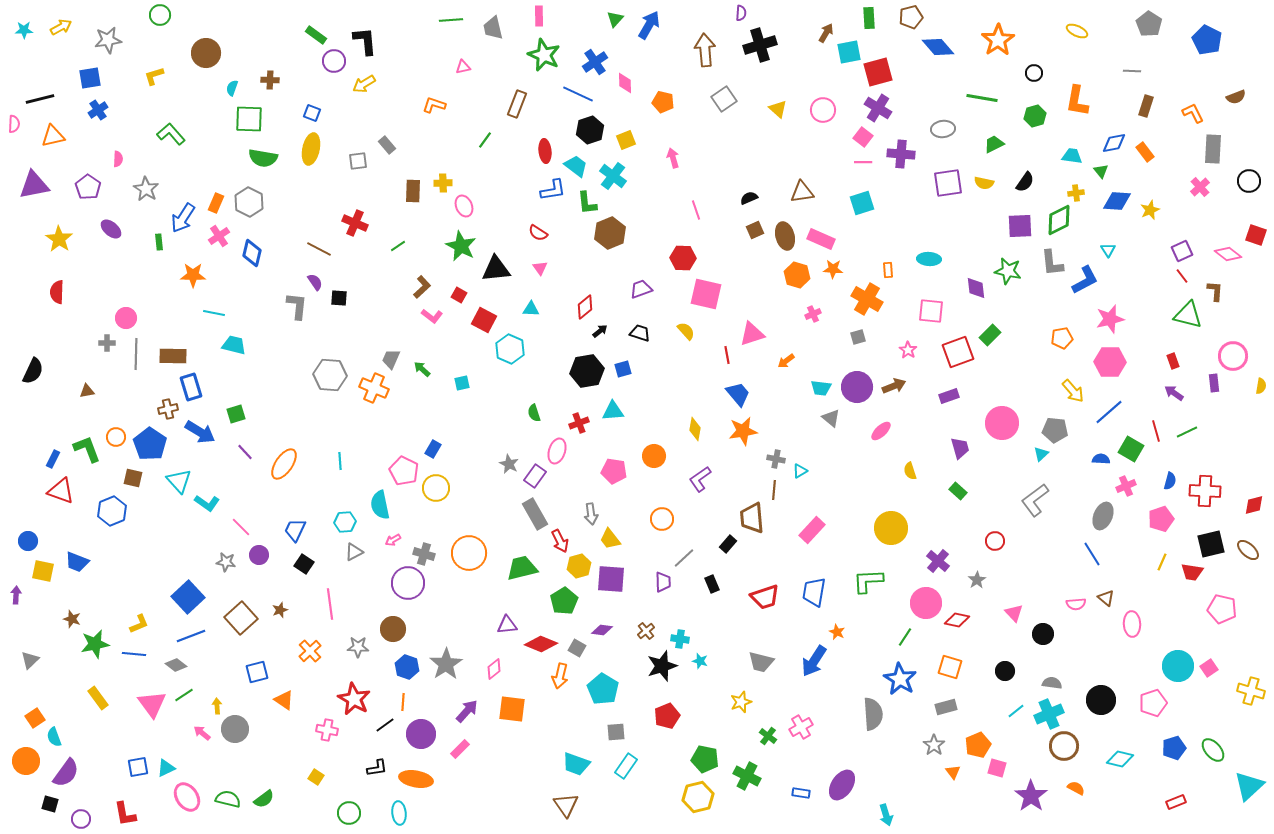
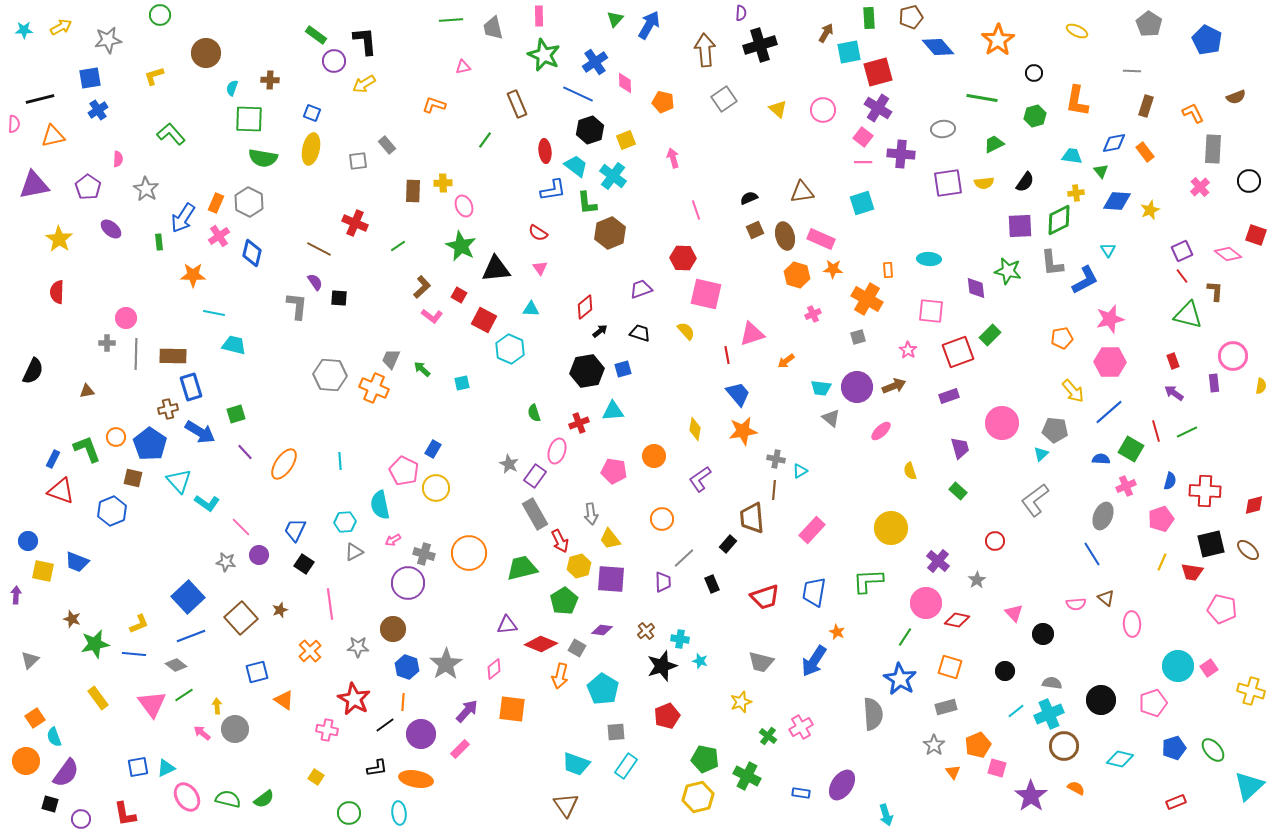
brown rectangle at (517, 104): rotated 44 degrees counterclockwise
yellow semicircle at (984, 183): rotated 18 degrees counterclockwise
